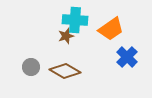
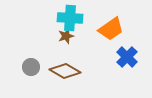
cyan cross: moved 5 px left, 2 px up
